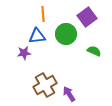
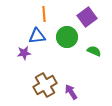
orange line: moved 1 px right
green circle: moved 1 px right, 3 px down
purple arrow: moved 2 px right, 2 px up
